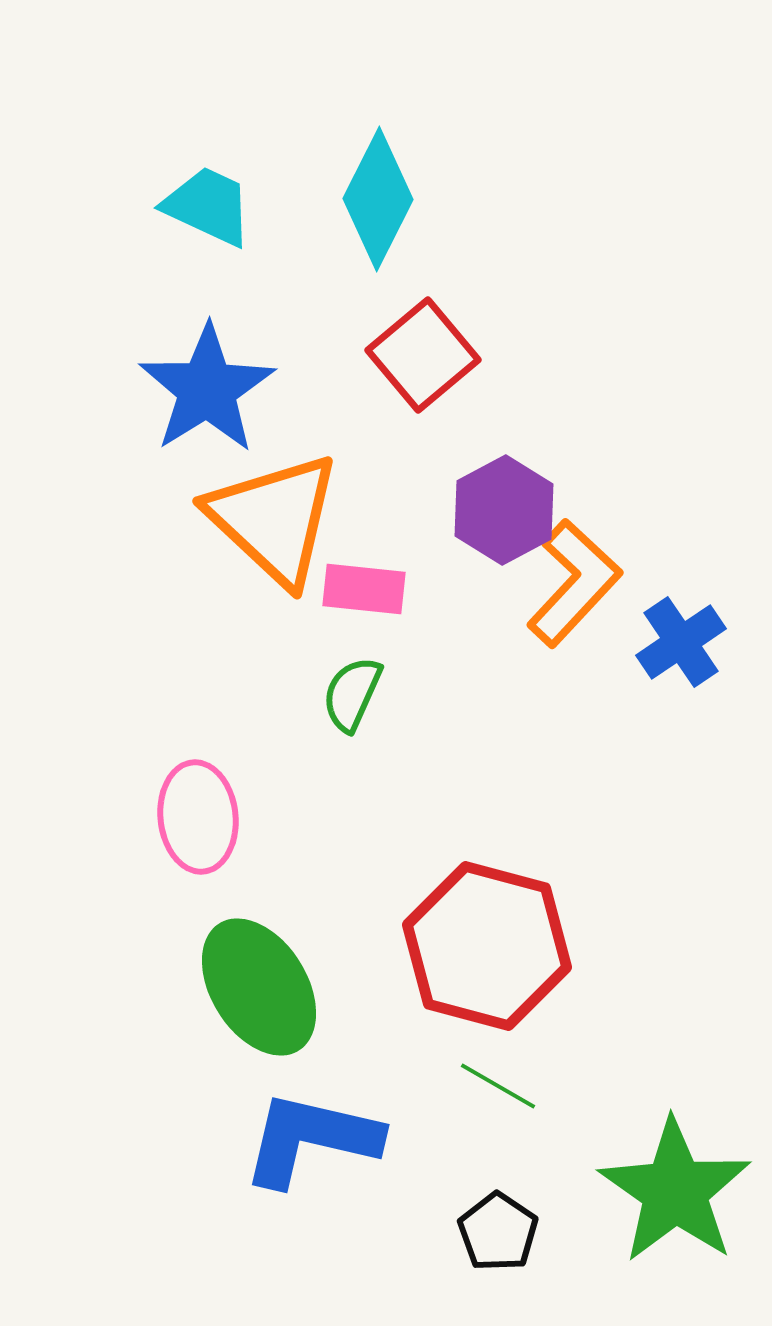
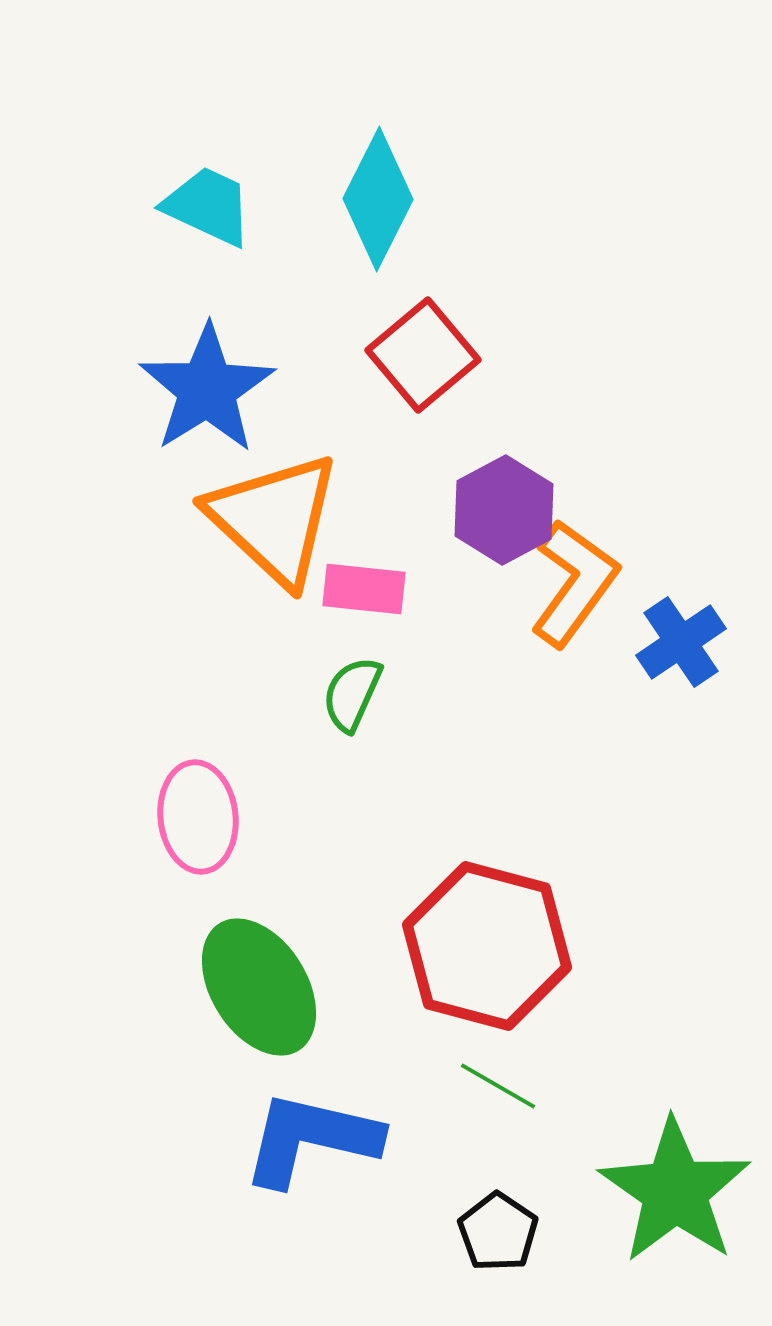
orange L-shape: rotated 7 degrees counterclockwise
